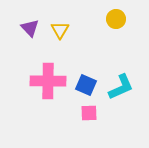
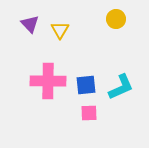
purple triangle: moved 4 px up
blue square: rotated 30 degrees counterclockwise
